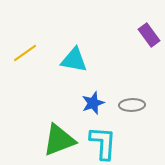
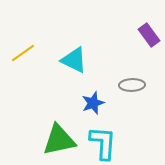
yellow line: moved 2 px left
cyan triangle: rotated 16 degrees clockwise
gray ellipse: moved 20 px up
green triangle: rotated 9 degrees clockwise
